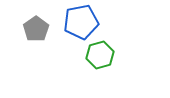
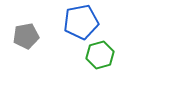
gray pentagon: moved 10 px left, 7 px down; rotated 25 degrees clockwise
